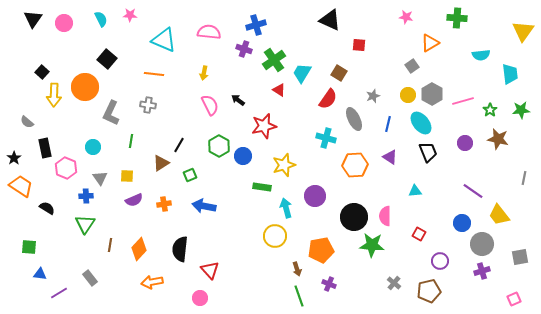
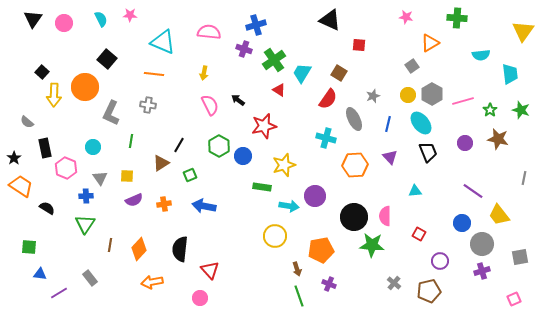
cyan triangle at (164, 40): moved 1 px left, 2 px down
green star at (521, 110): rotated 24 degrees clockwise
purple triangle at (390, 157): rotated 14 degrees clockwise
cyan arrow at (286, 208): moved 3 px right, 2 px up; rotated 114 degrees clockwise
